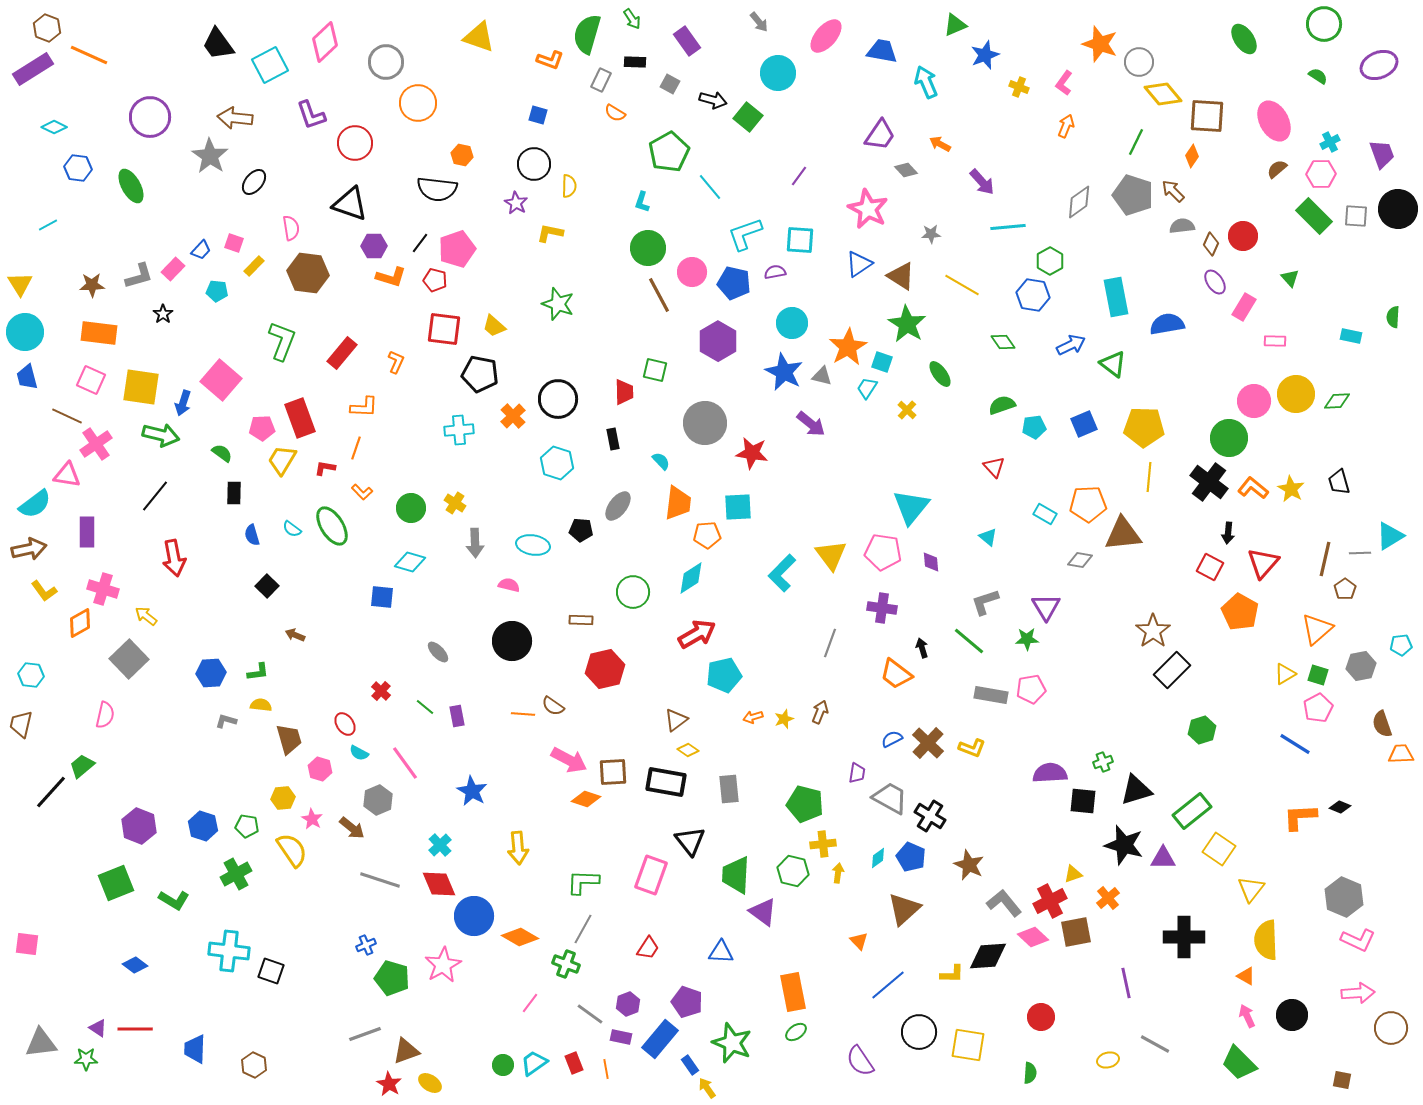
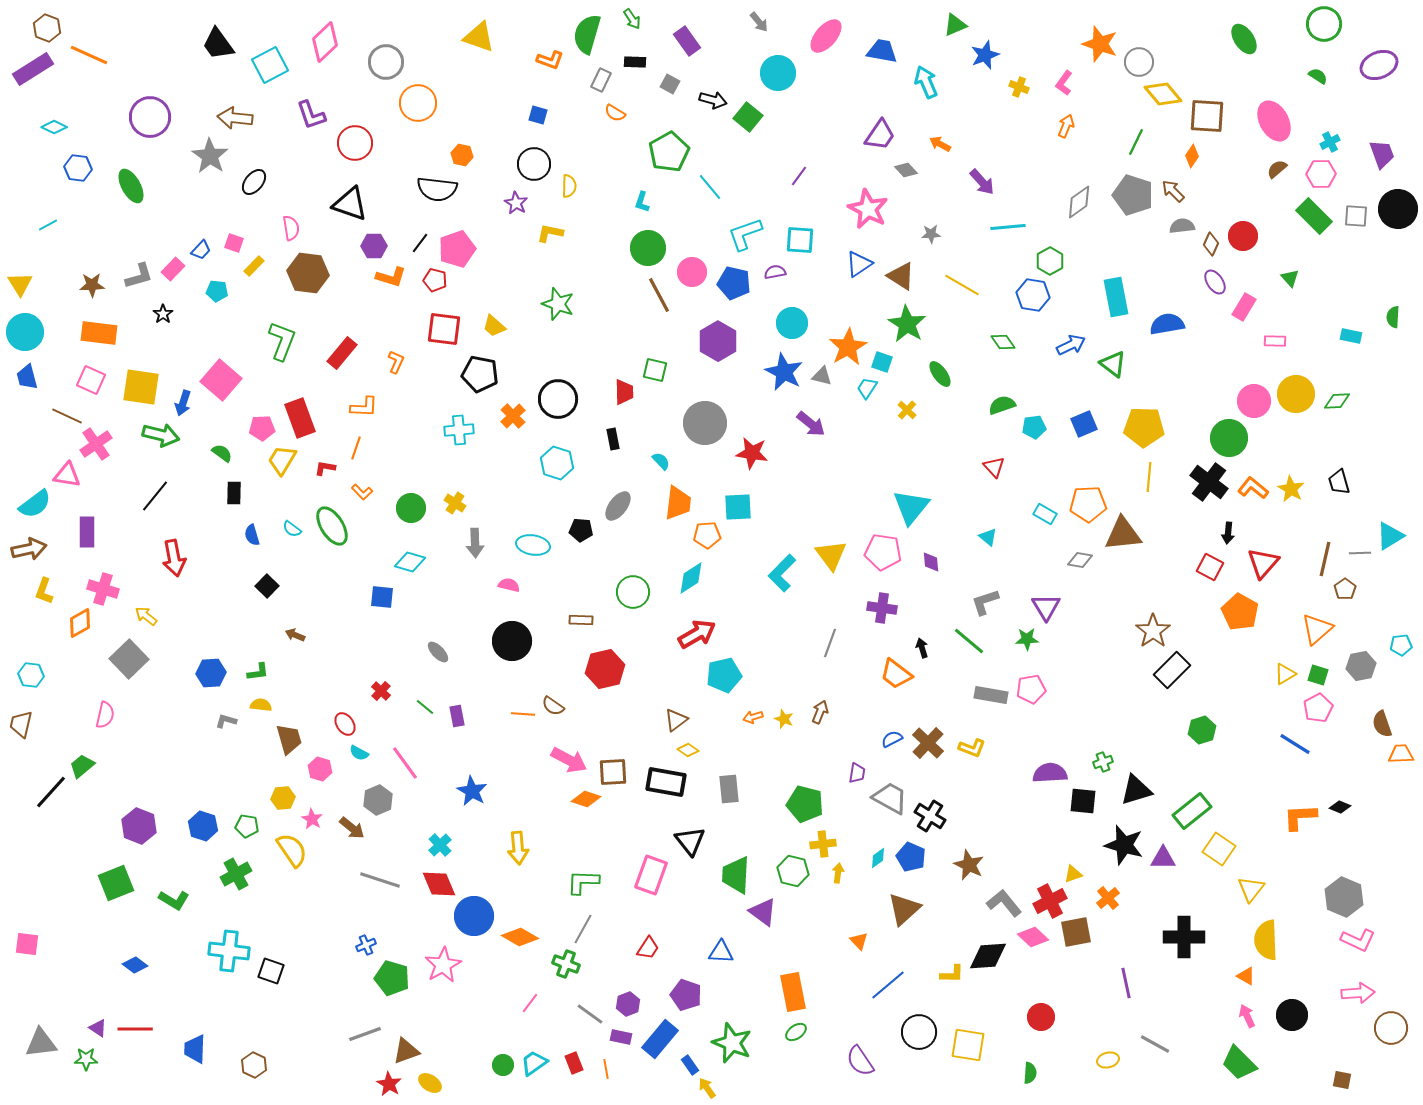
yellow L-shape at (44, 591): rotated 56 degrees clockwise
yellow star at (784, 719): rotated 30 degrees counterclockwise
purple pentagon at (687, 1002): moved 1 px left, 7 px up
